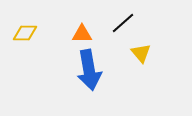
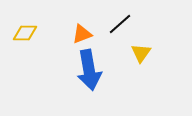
black line: moved 3 px left, 1 px down
orange triangle: rotated 20 degrees counterclockwise
yellow triangle: rotated 15 degrees clockwise
